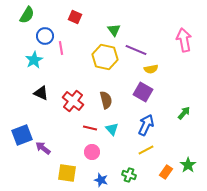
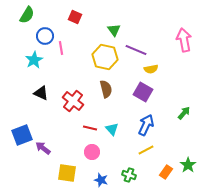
brown semicircle: moved 11 px up
